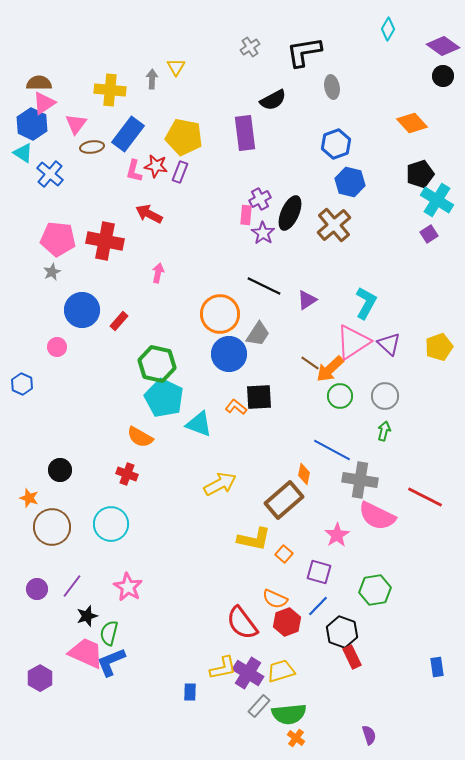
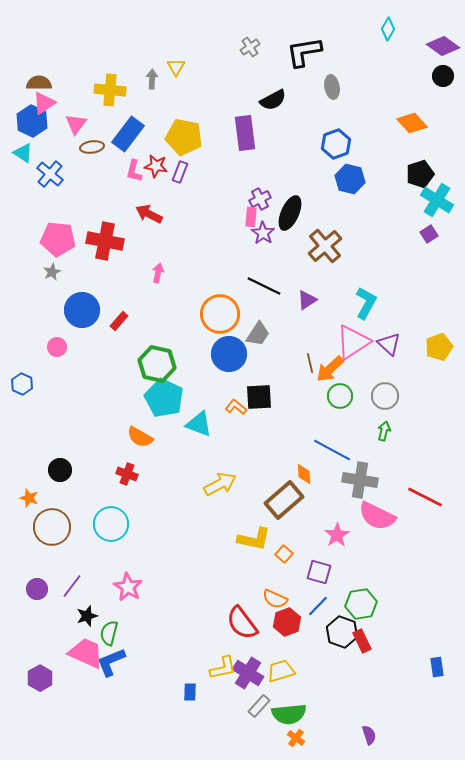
blue hexagon at (32, 124): moved 3 px up
blue hexagon at (350, 182): moved 3 px up
pink rectangle at (246, 215): moved 5 px right, 2 px down
brown cross at (334, 225): moved 9 px left, 21 px down
brown line at (310, 363): rotated 42 degrees clockwise
orange diamond at (304, 474): rotated 15 degrees counterclockwise
green hexagon at (375, 590): moved 14 px left, 14 px down
red rectangle at (352, 657): moved 10 px right, 16 px up
